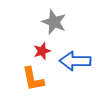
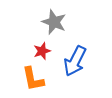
blue arrow: rotated 64 degrees counterclockwise
